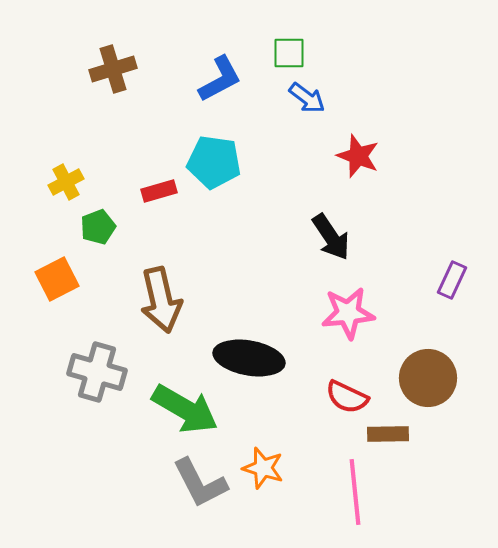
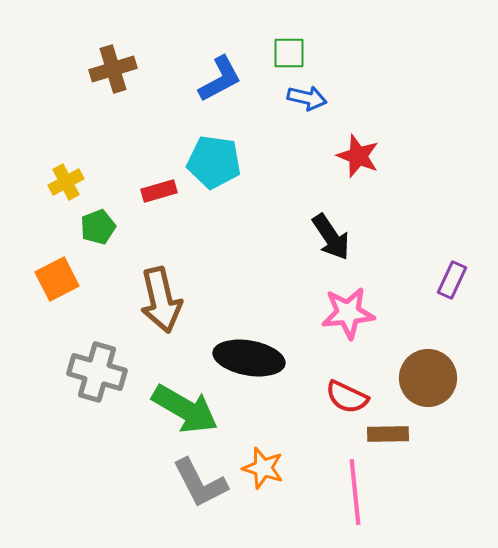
blue arrow: rotated 24 degrees counterclockwise
